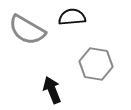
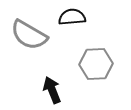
gray semicircle: moved 2 px right, 5 px down
gray hexagon: rotated 12 degrees counterclockwise
